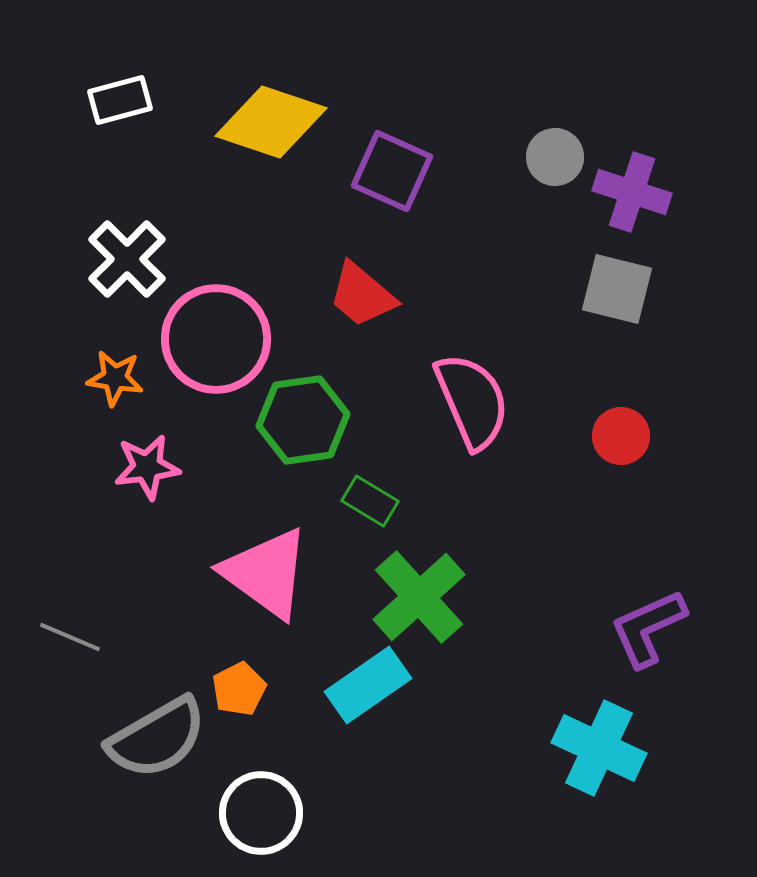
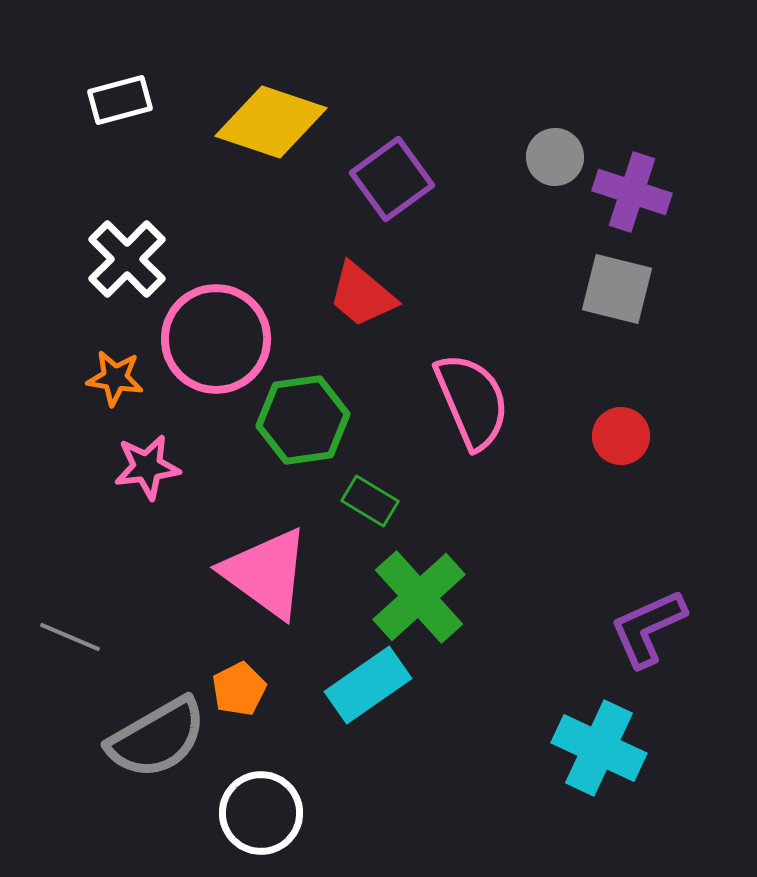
purple square: moved 8 px down; rotated 30 degrees clockwise
